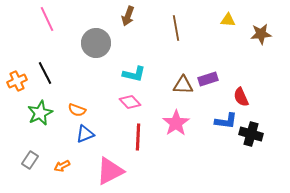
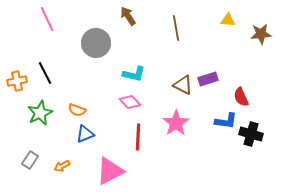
brown arrow: rotated 126 degrees clockwise
orange cross: rotated 12 degrees clockwise
brown triangle: rotated 25 degrees clockwise
